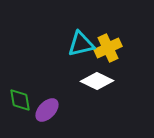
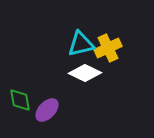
white diamond: moved 12 px left, 8 px up
